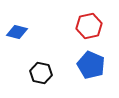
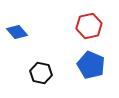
blue diamond: rotated 35 degrees clockwise
